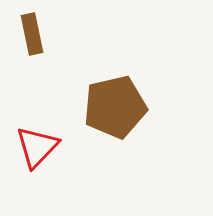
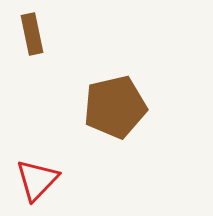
red triangle: moved 33 px down
